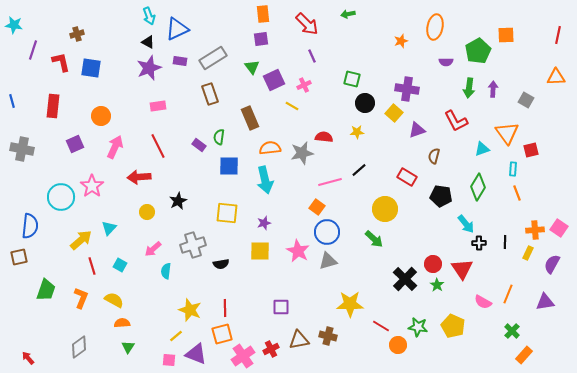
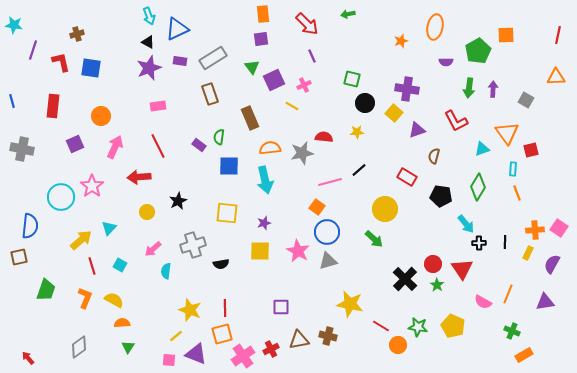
orange L-shape at (81, 298): moved 4 px right
yellow star at (350, 304): rotated 12 degrees clockwise
green cross at (512, 331): rotated 21 degrees counterclockwise
orange rectangle at (524, 355): rotated 18 degrees clockwise
